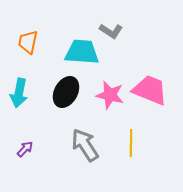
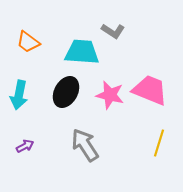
gray L-shape: moved 2 px right
orange trapezoid: rotated 65 degrees counterclockwise
cyan arrow: moved 2 px down
yellow line: moved 28 px right; rotated 16 degrees clockwise
purple arrow: moved 3 px up; rotated 18 degrees clockwise
